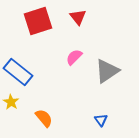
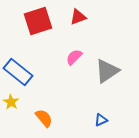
red triangle: rotated 48 degrees clockwise
blue triangle: rotated 40 degrees clockwise
